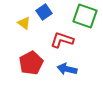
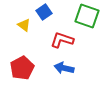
green square: moved 2 px right
yellow triangle: moved 2 px down
red pentagon: moved 9 px left, 5 px down
blue arrow: moved 3 px left, 1 px up
